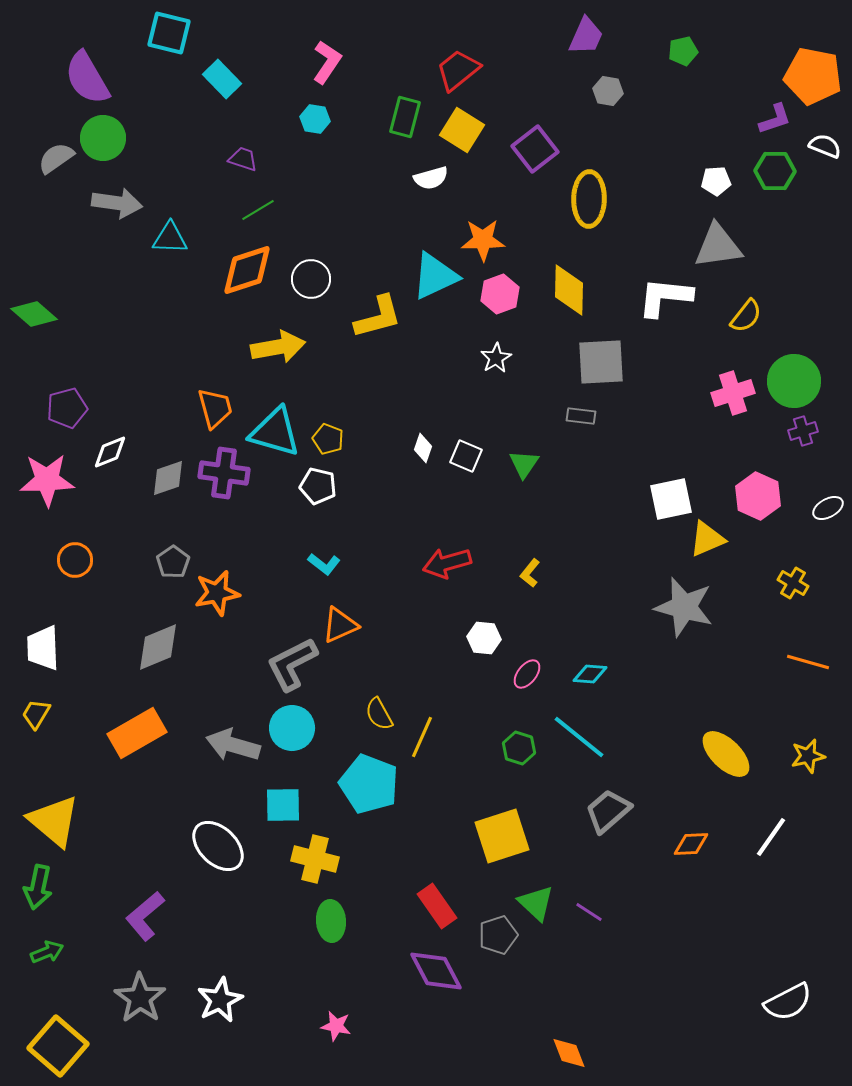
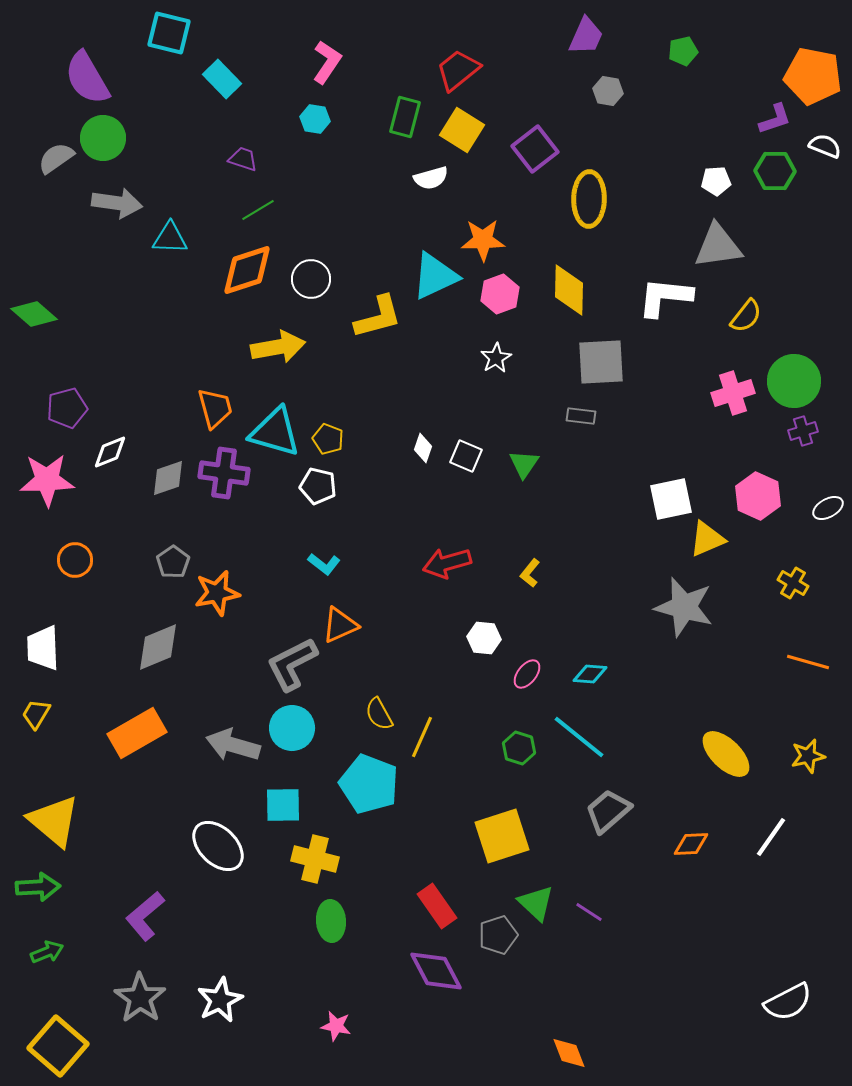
green arrow at (38, 887): rotated 105 degrees counterclockwise
